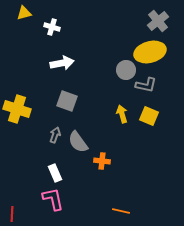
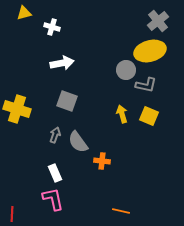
yellow ellipse: moved 1 px up
